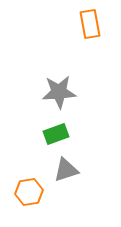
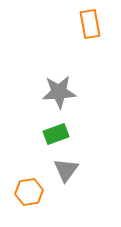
gray triangle: rotated 36 degrees counterclockwise
